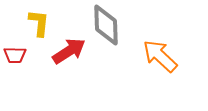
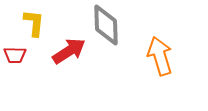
yellow L-shape: moved 5 px left
orange arrow: rotated 30 degrees clockwise
